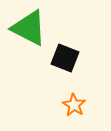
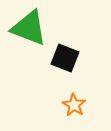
green triangle: rotated 6 degrees counterclockwise
